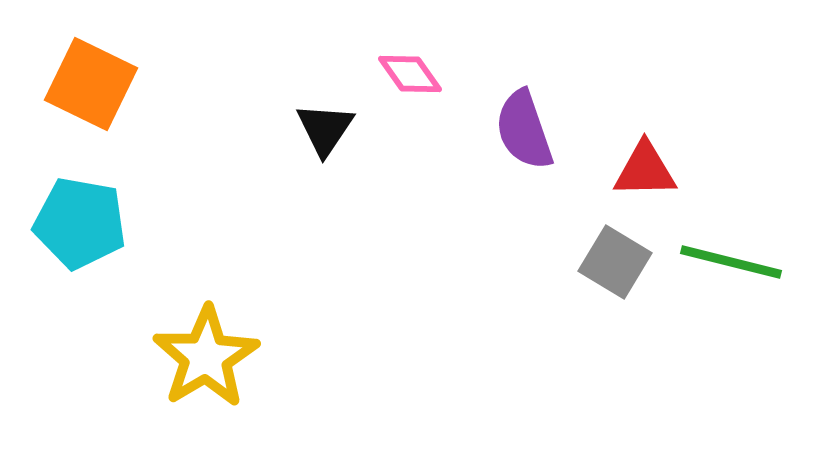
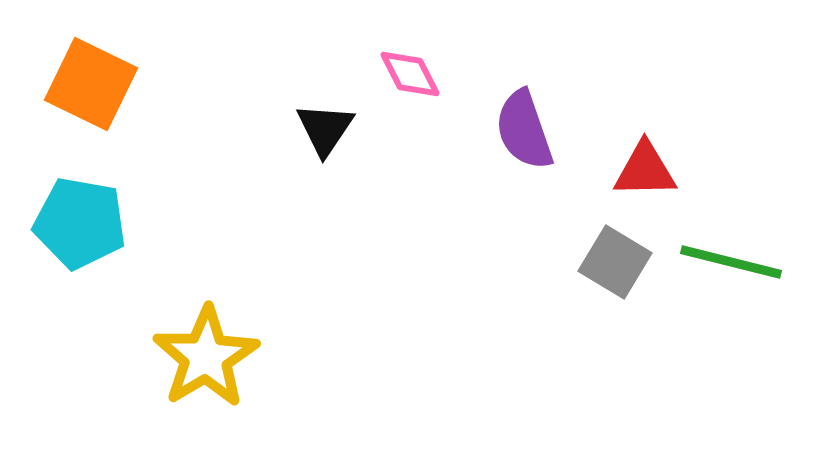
pink diamond: rotated 8 degrees clockwise
